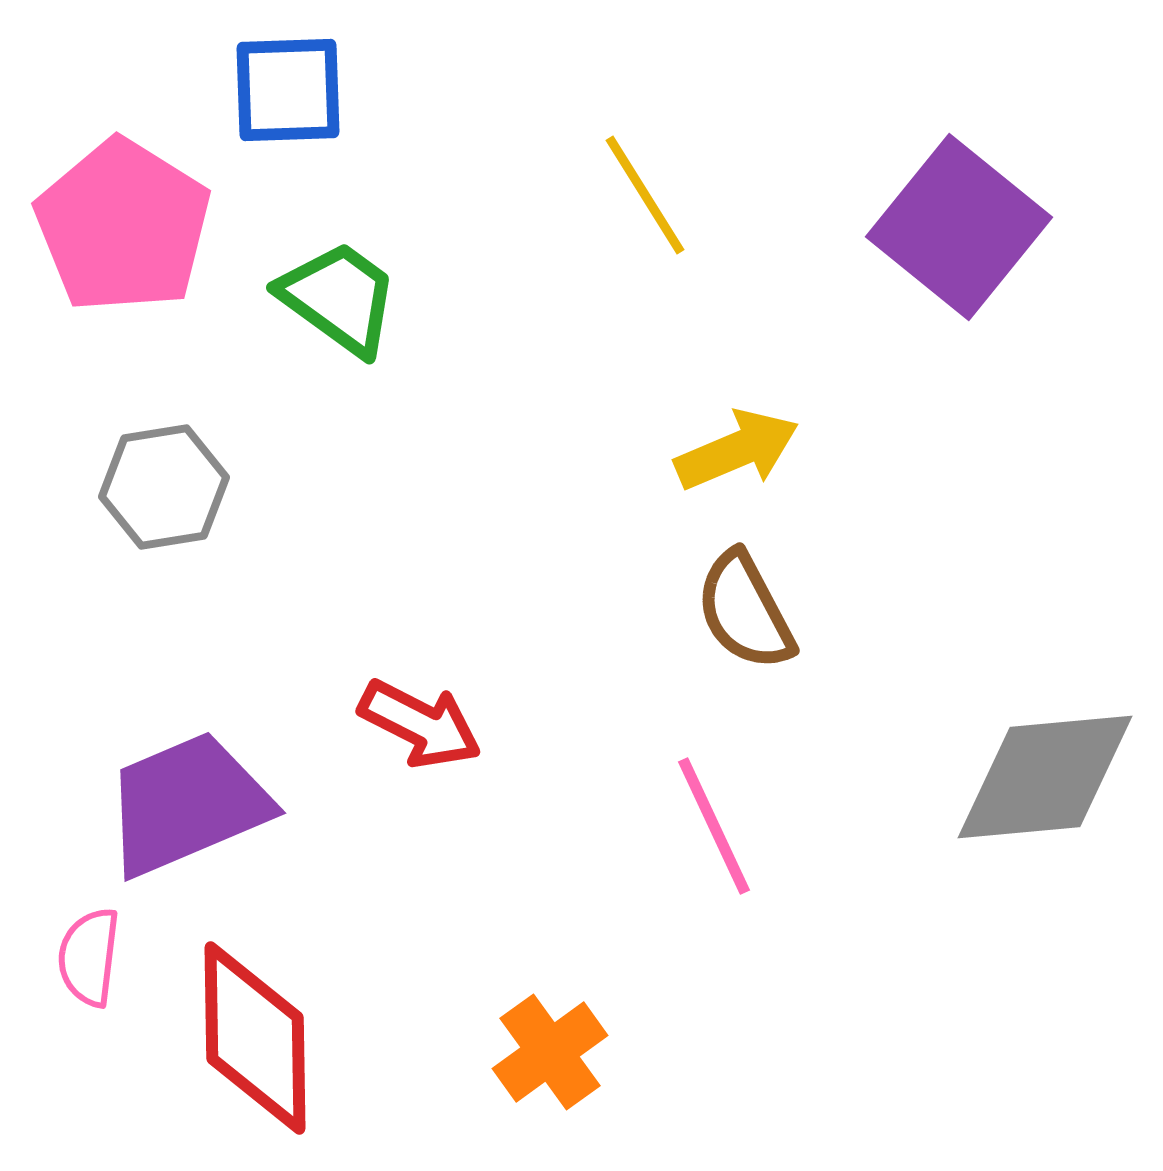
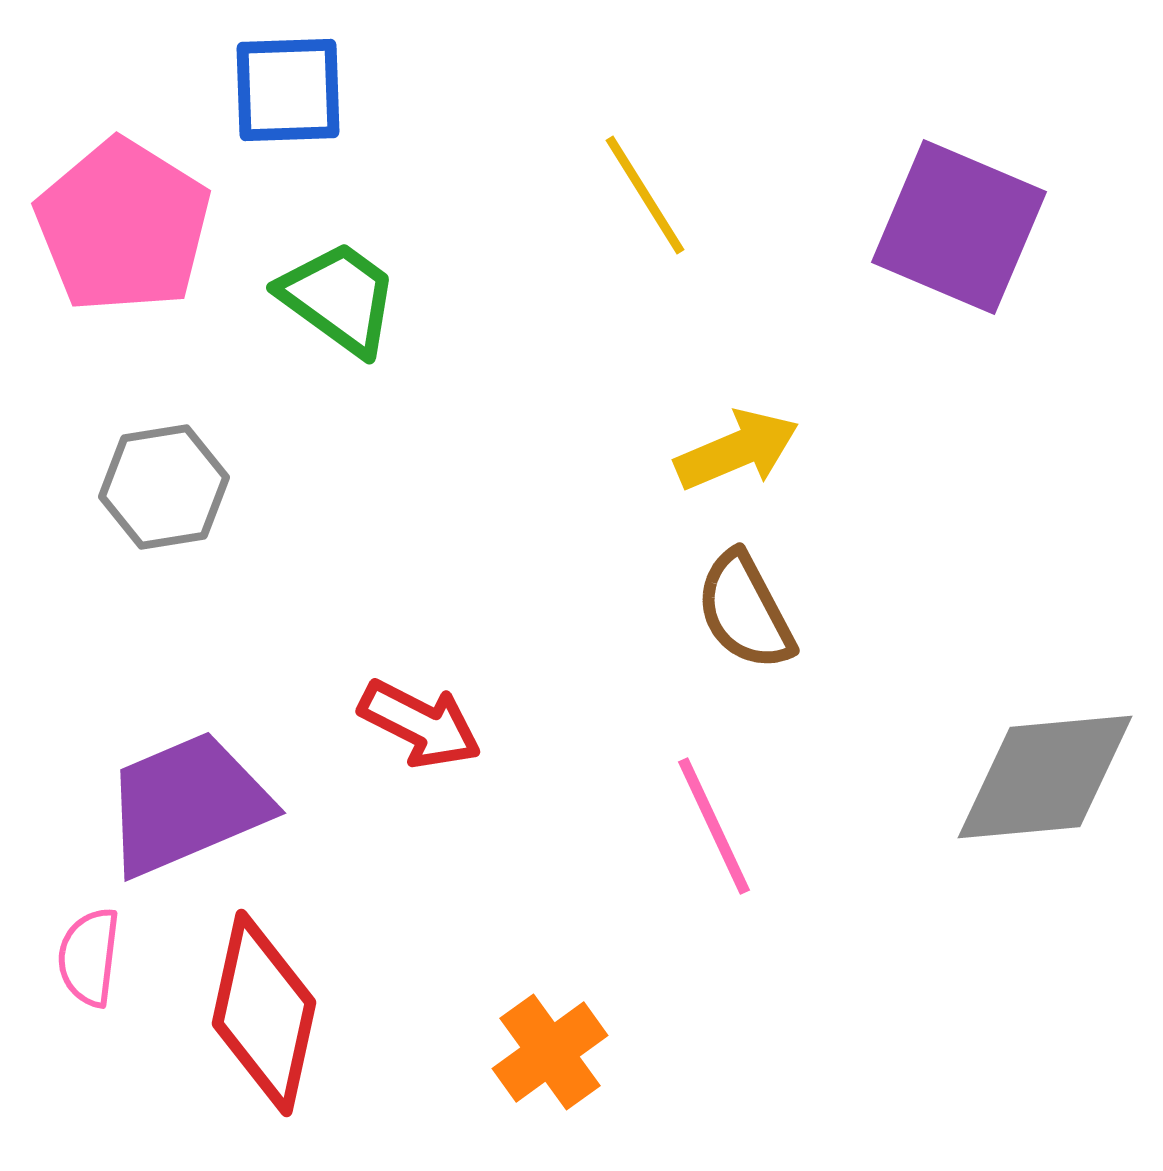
purple square: rotated 16 degrees counterclockwise
red diamond: moved 9 px right, 25 px up; rotated 13 degrees clockwise
